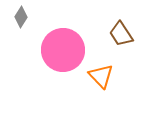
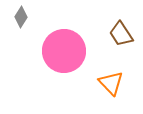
pink circle: moved 1 px right, 1 px down
orange triangle: moved 10 px right, 7 px down
